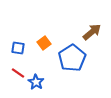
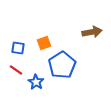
brown arrow: rotated 30 degrees clockwise
orange square: rotated 16 degrees clockwise
blue pentagon: moved 10 px left, 7 px down
red line: moved 2 px left, 3 px up
